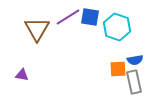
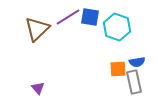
brown triangle: rotated 16 degrees clockwise
blue semicircle: moved 2 px right, 2 px down
purple triangle: moved 16 px right, 13 px down; rotated 40 degrees clockwise
